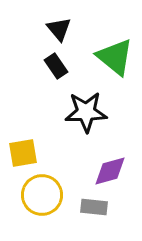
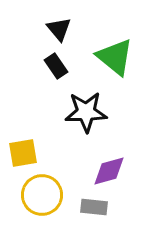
purple diamond: moved 1 px left
